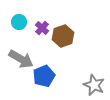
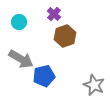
purple cross: moved 12 px right, 14 px up
brown hexagon: moved 2 px right
blue pentagon: rotated 10 degrees clockwise
